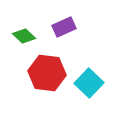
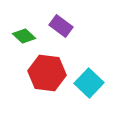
purple rectangle: moved 3 px left, 1 px up; rotated 60 degrees clockwise
